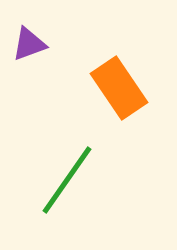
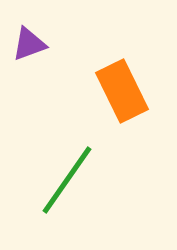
orange rectangle: moved 3 px right, 3 px down; rotated 8 degrees clockwise
